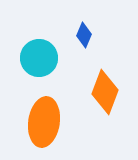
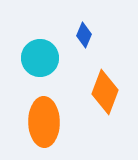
cyan circle: moved 1 px right
orange ellipse: rotated 9 degrees counterclockwise
